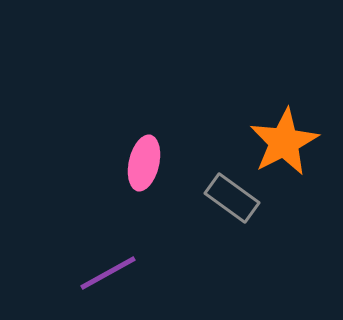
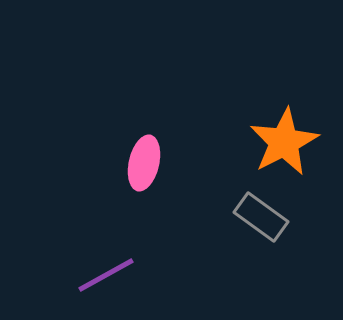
gray rectangle: moved 29 px right, 19 px down
purple line: moved 2 px left, 2 px down
